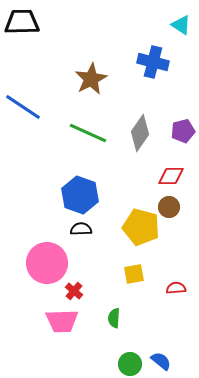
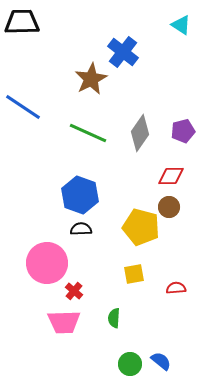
blue cross: moved 30 px left, 10 px up; rotated 24 degrees clockwise
pink trapezoid: moved 2 px right, 1 px down
